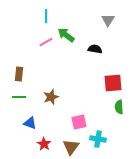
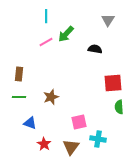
green arrow: moved 1 px up; rotated 84 degrees counterclockwise
